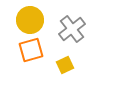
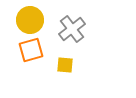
yellow square: rotated 30 degrees clockwise
